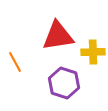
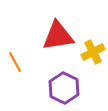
yellow cross: rotated 25 degrees counterclockwise
purple hexagon: moved 5 px down; rotated 8 degrees clockwise
